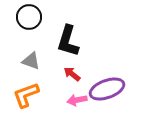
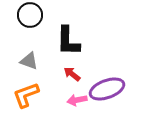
black circle: moved 1 px right, 2 px up
black L-shape: rotated 16 degrees counterclockwise
gray triangle: moved 2 px left
